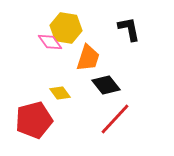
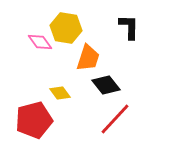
black L-shape: moved 2 px up; rotated 12 degrees clockwise
pink diamond: moved 10 px left
